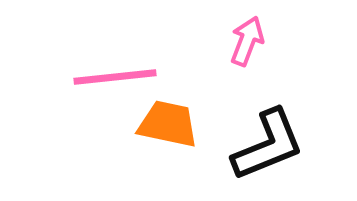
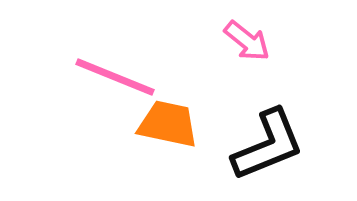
pink arrow: rotated 108 degrees clockwise
pink line: rotated 28 degrees clockwise
